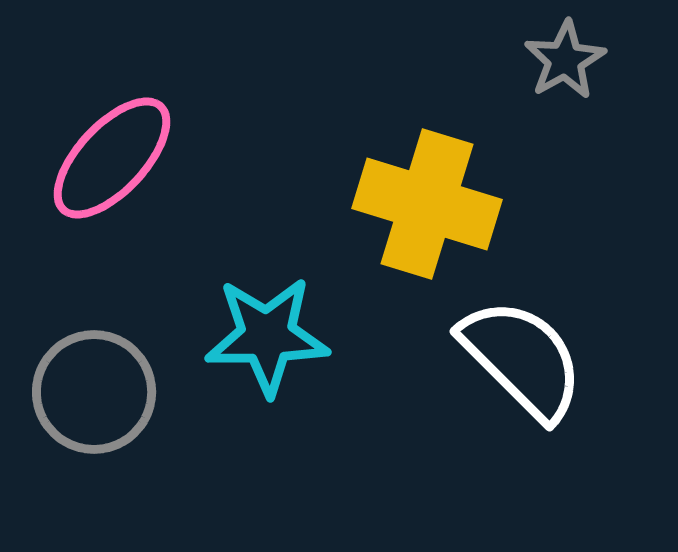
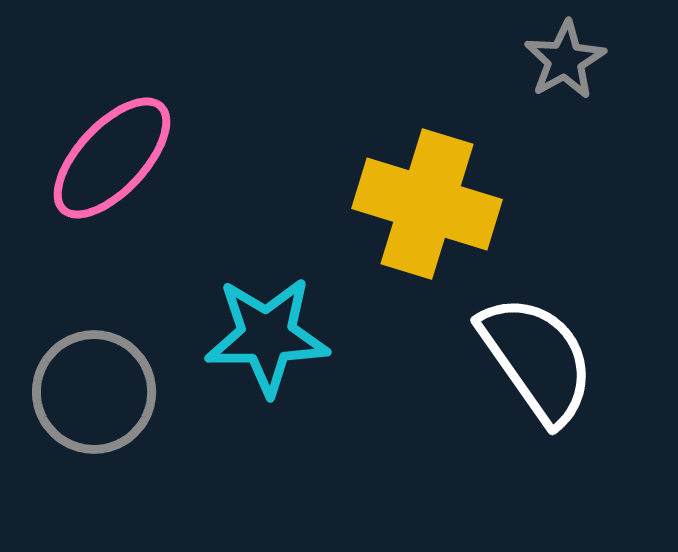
white semicircle: moved 15 px right; rotated 10 degrees clockwise
